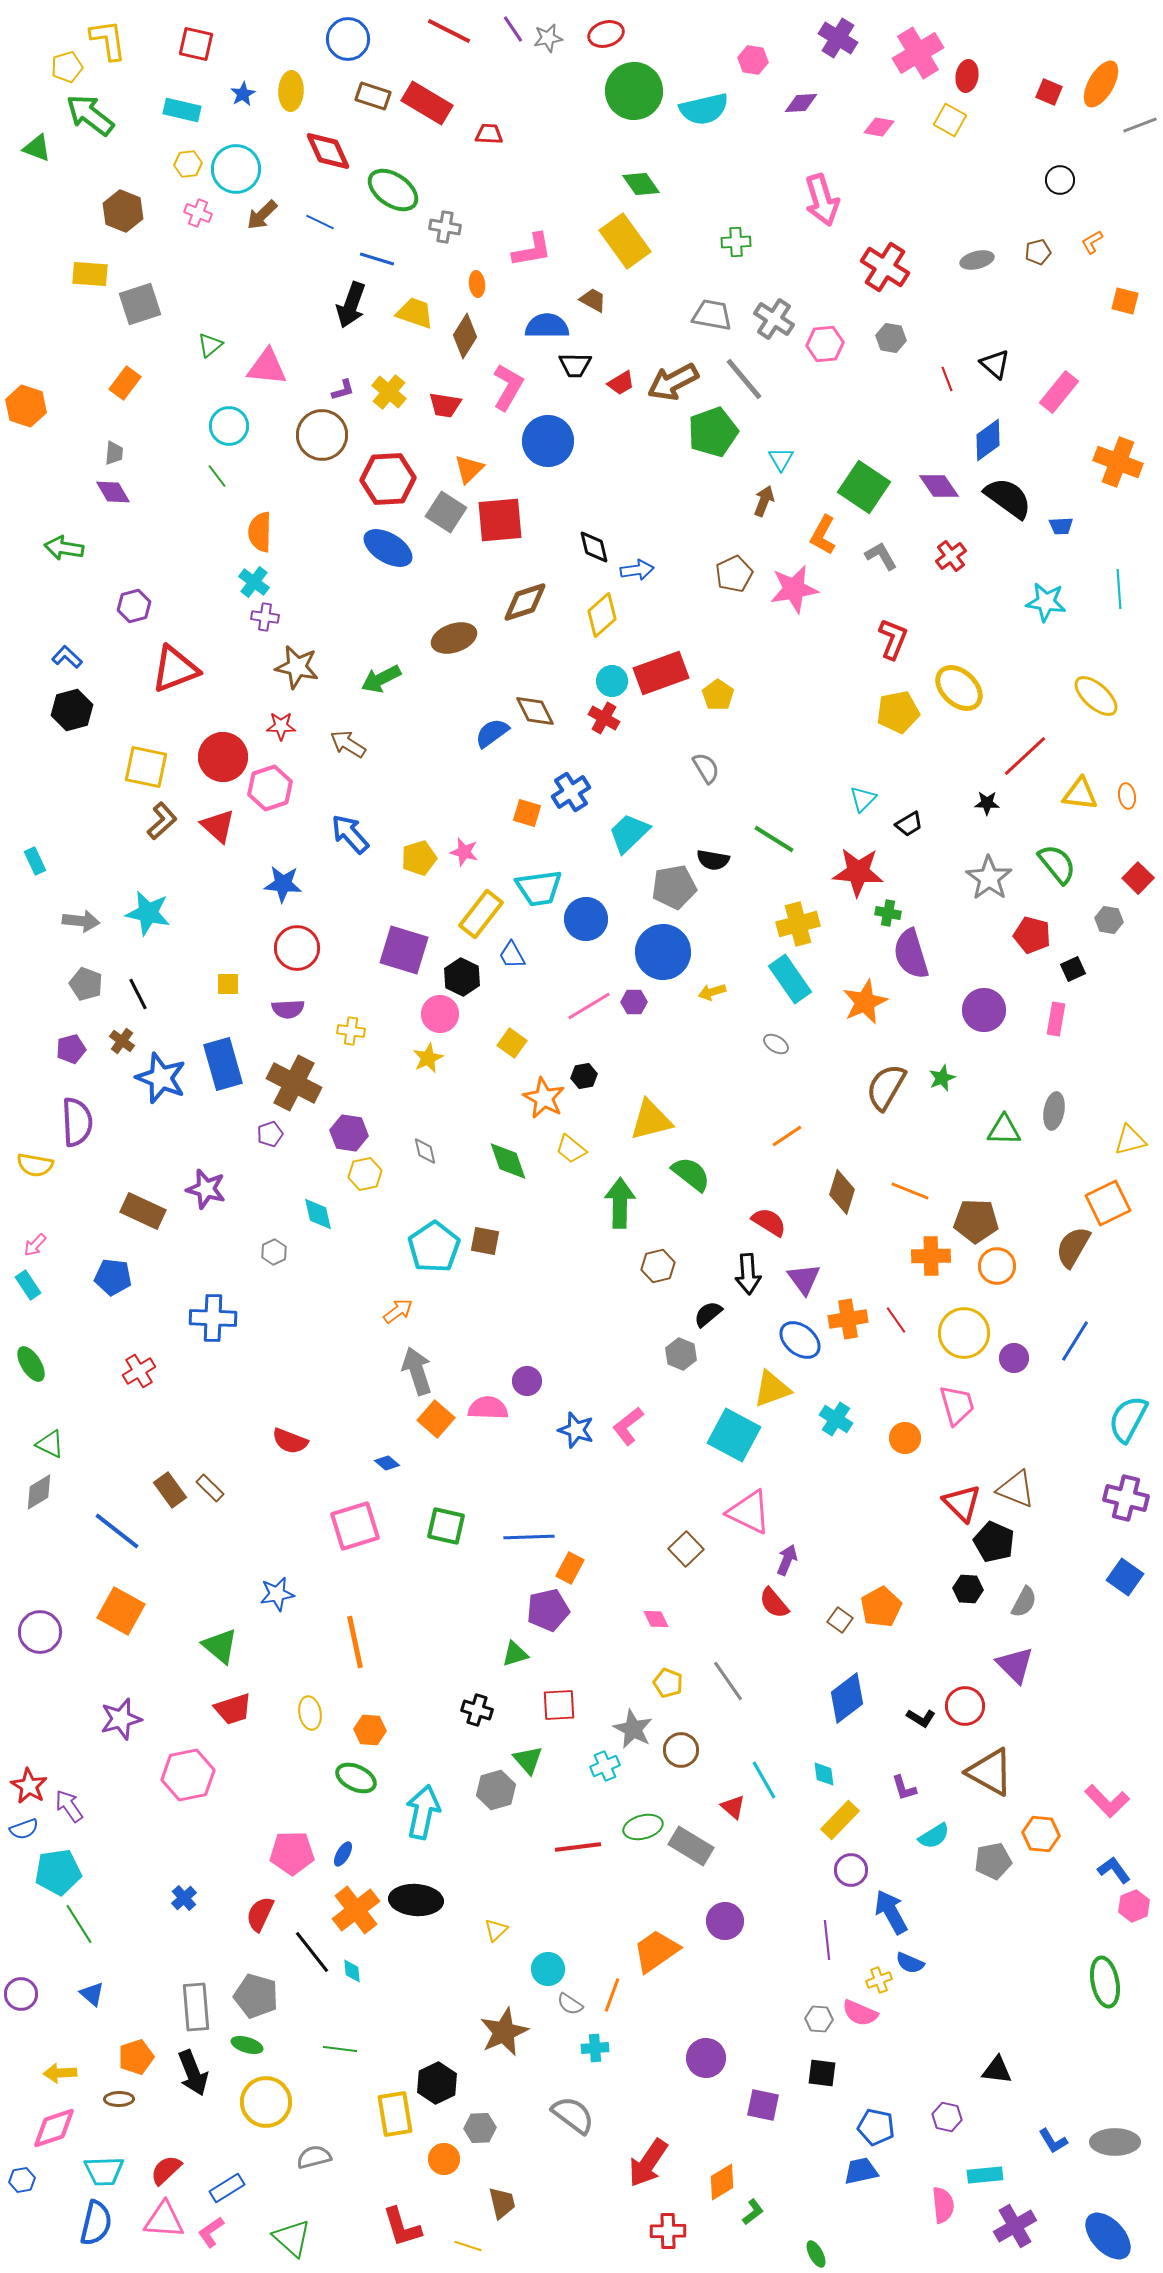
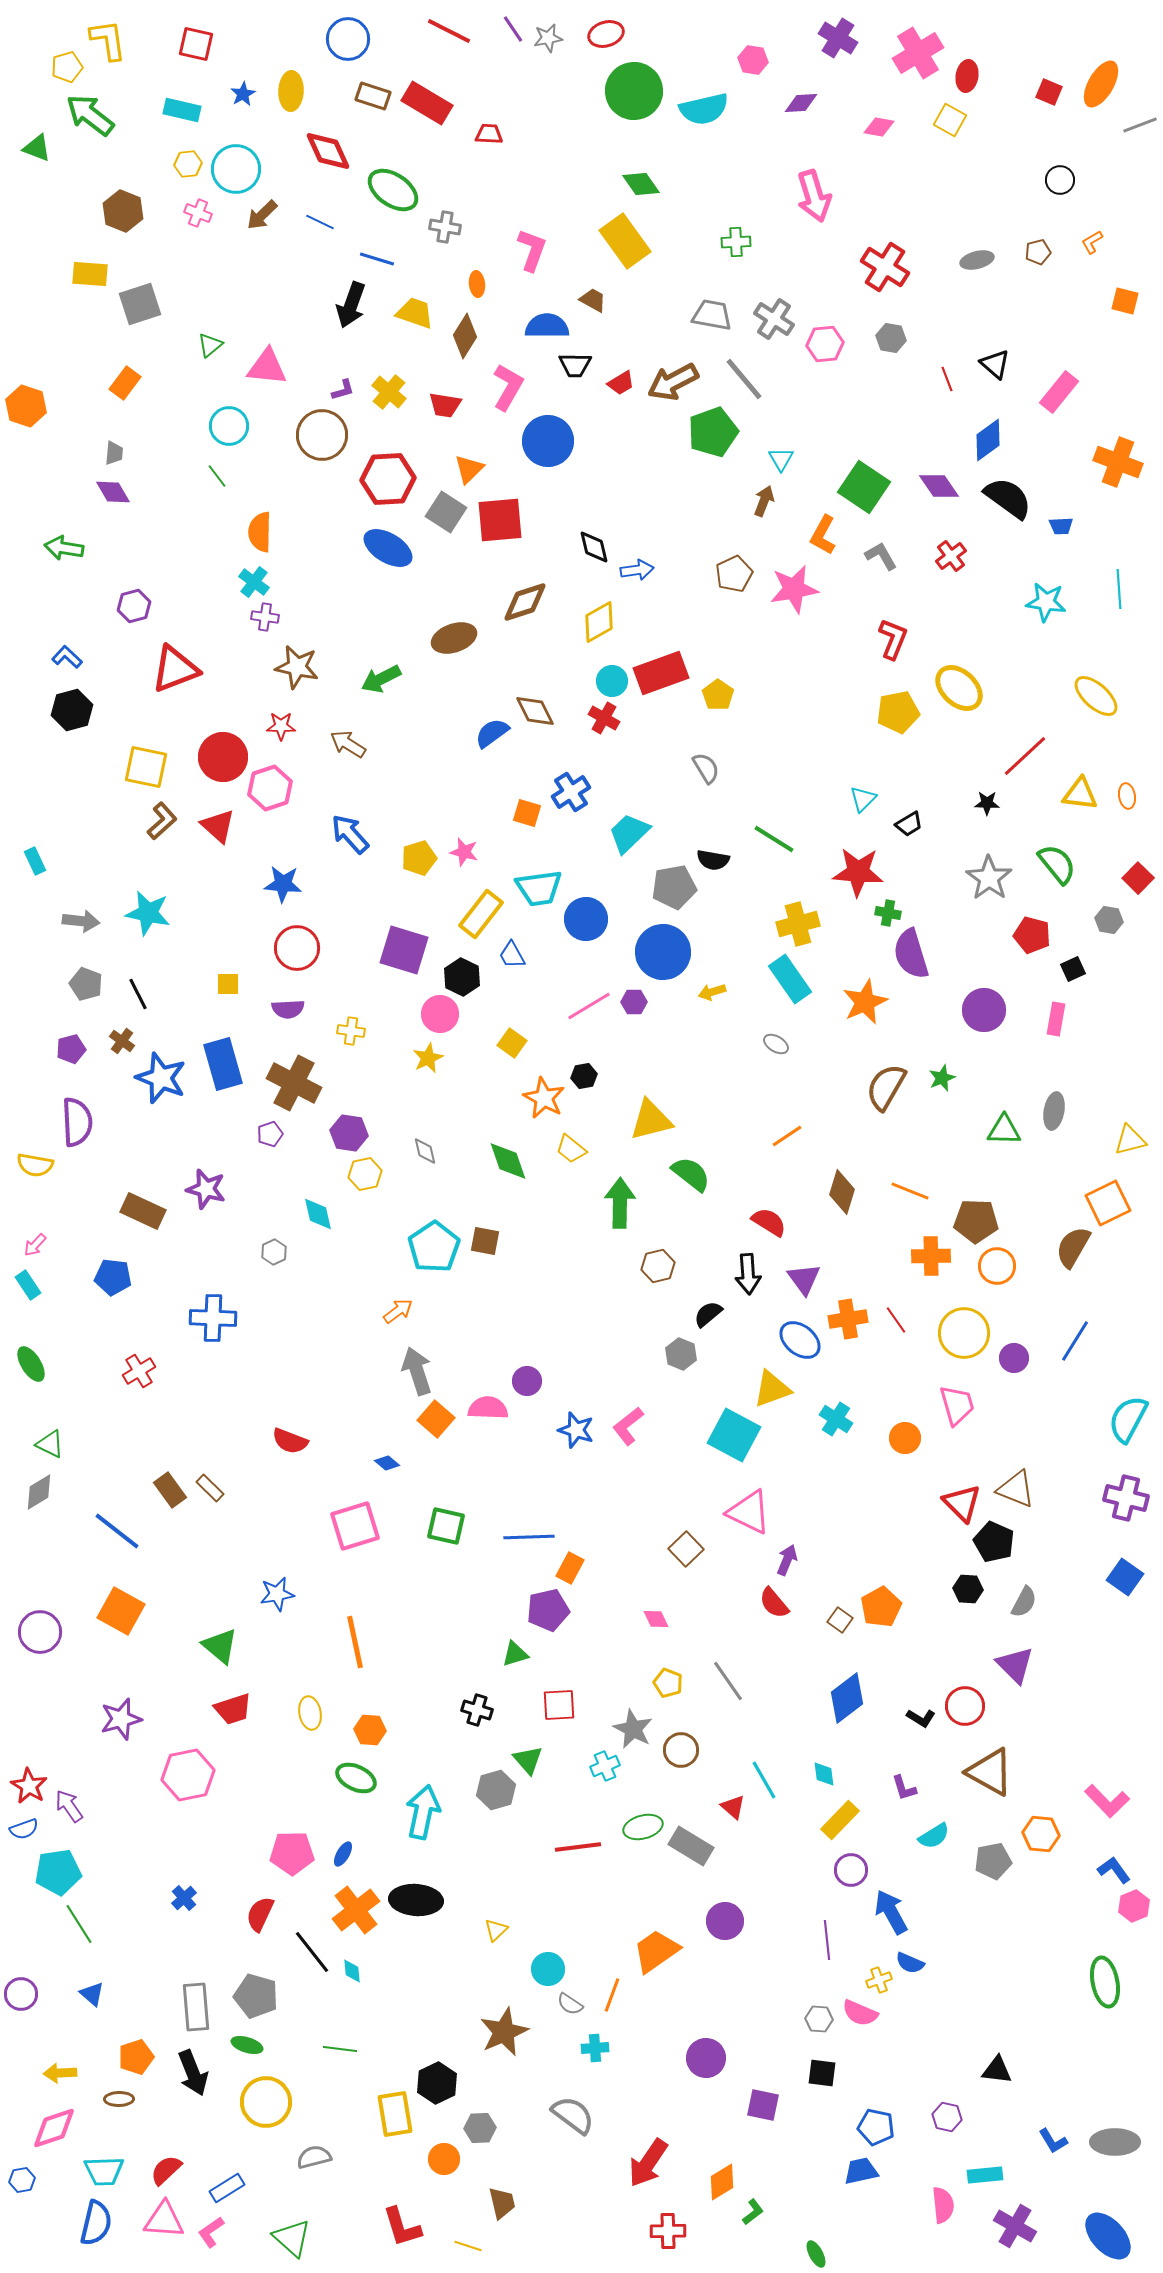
pink arrow at (822, 200): moved 8 px left, 4 px up
pink L-shape at (532, 250): rotated 60 degrees counterclockwise
yellow diamond at (602, 615): moved 3 px left, 7 px down; rotated 12 degrees clockwise
purple cross at (1015, 2226): rotated 30 degrees counterclockwise
